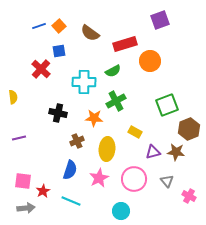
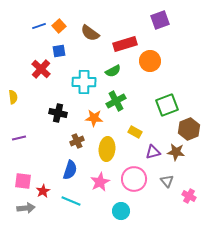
pink star: moved 1 px right, 4 px down
